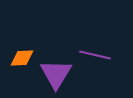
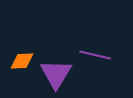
orange diamond: moved 3 px down
